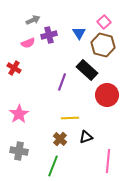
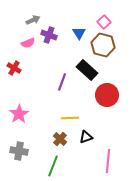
purple cross: rotated 35 degrees clockwise
